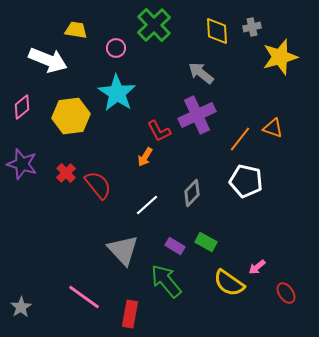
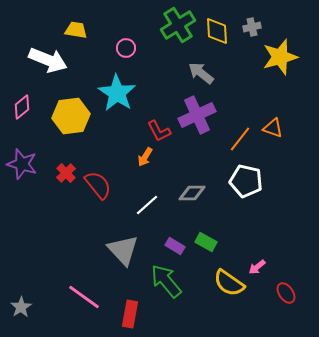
green cross: moved 24 px right; rotated 12 degrees clockwise
pink circle: moved 10 px right
gray diamond: rotated 44 degrees clockwise
